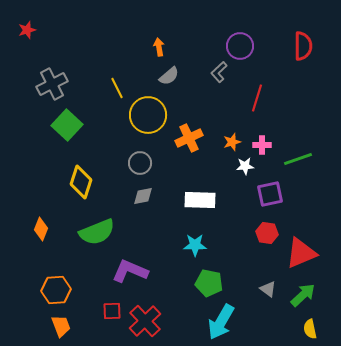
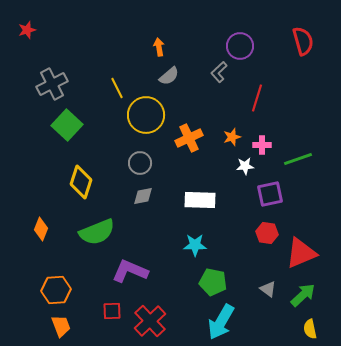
red semicircle: moved 5 px up; rotated 16 degrees counterclockwise
yellow circle: moved 2 px left
orange star: moved 5 px up
green pentagon: moved 4 px right, 1 px up
red cross: moved 5 px right
